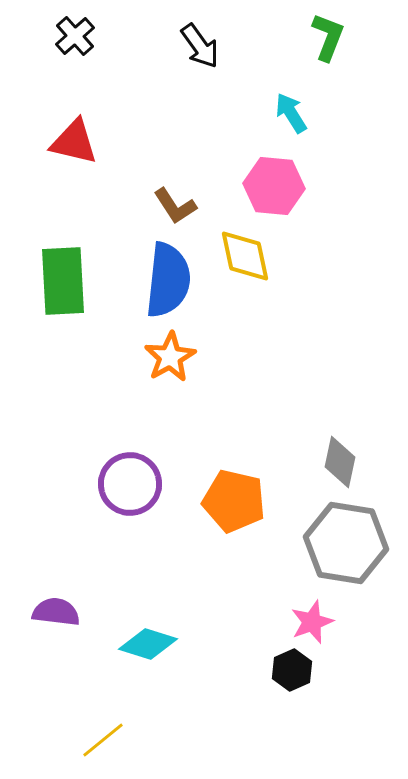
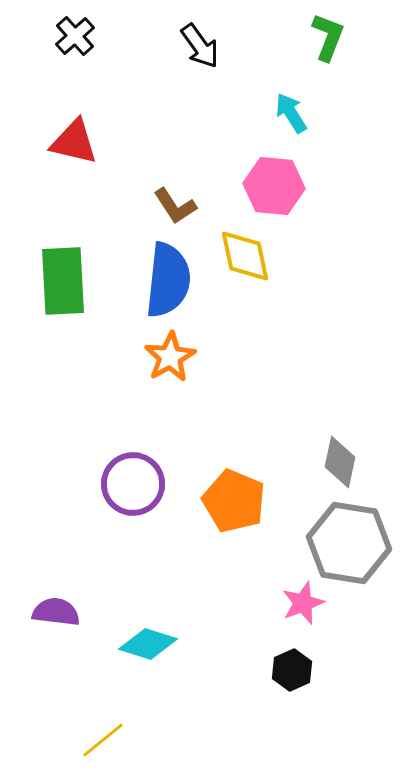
purple circle: moved 3 px right
orange pentagon: rotated 10 degrees clockwise
gray hexagon: moved 3 px right
pink star: moved 9 px left, 19 px up
